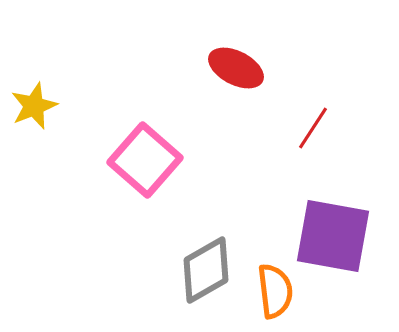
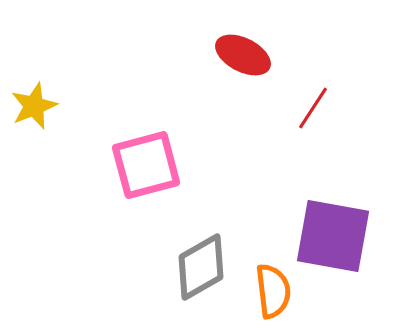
red ellipse: moved 7 px right, 13 px up
red line: moved 20 px up
pink square: moved 1 px right, 5 px down; rotated 34 degrees clockwise
gray diamond: moved 5 px left, 3 px up
orange semicircle: moved 2 px left
